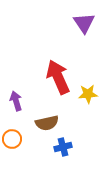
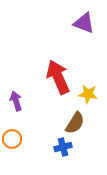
purple triangle: rotated 35 degrees counterclockwise
yellow star: rotated 12 degrees clockwise
brown semicircle: moved 28 px right; rotated 45 degrees counterclockwise
